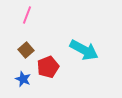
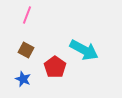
brown square: rotated 21 degrees counterclockwise
red pentagon: moved 7 px right; rotated 15 degrees counterclockwise
